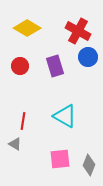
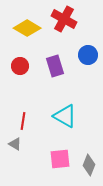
red cross: moved 14 px left, 12 px up
blue circle: moved 2 px up
